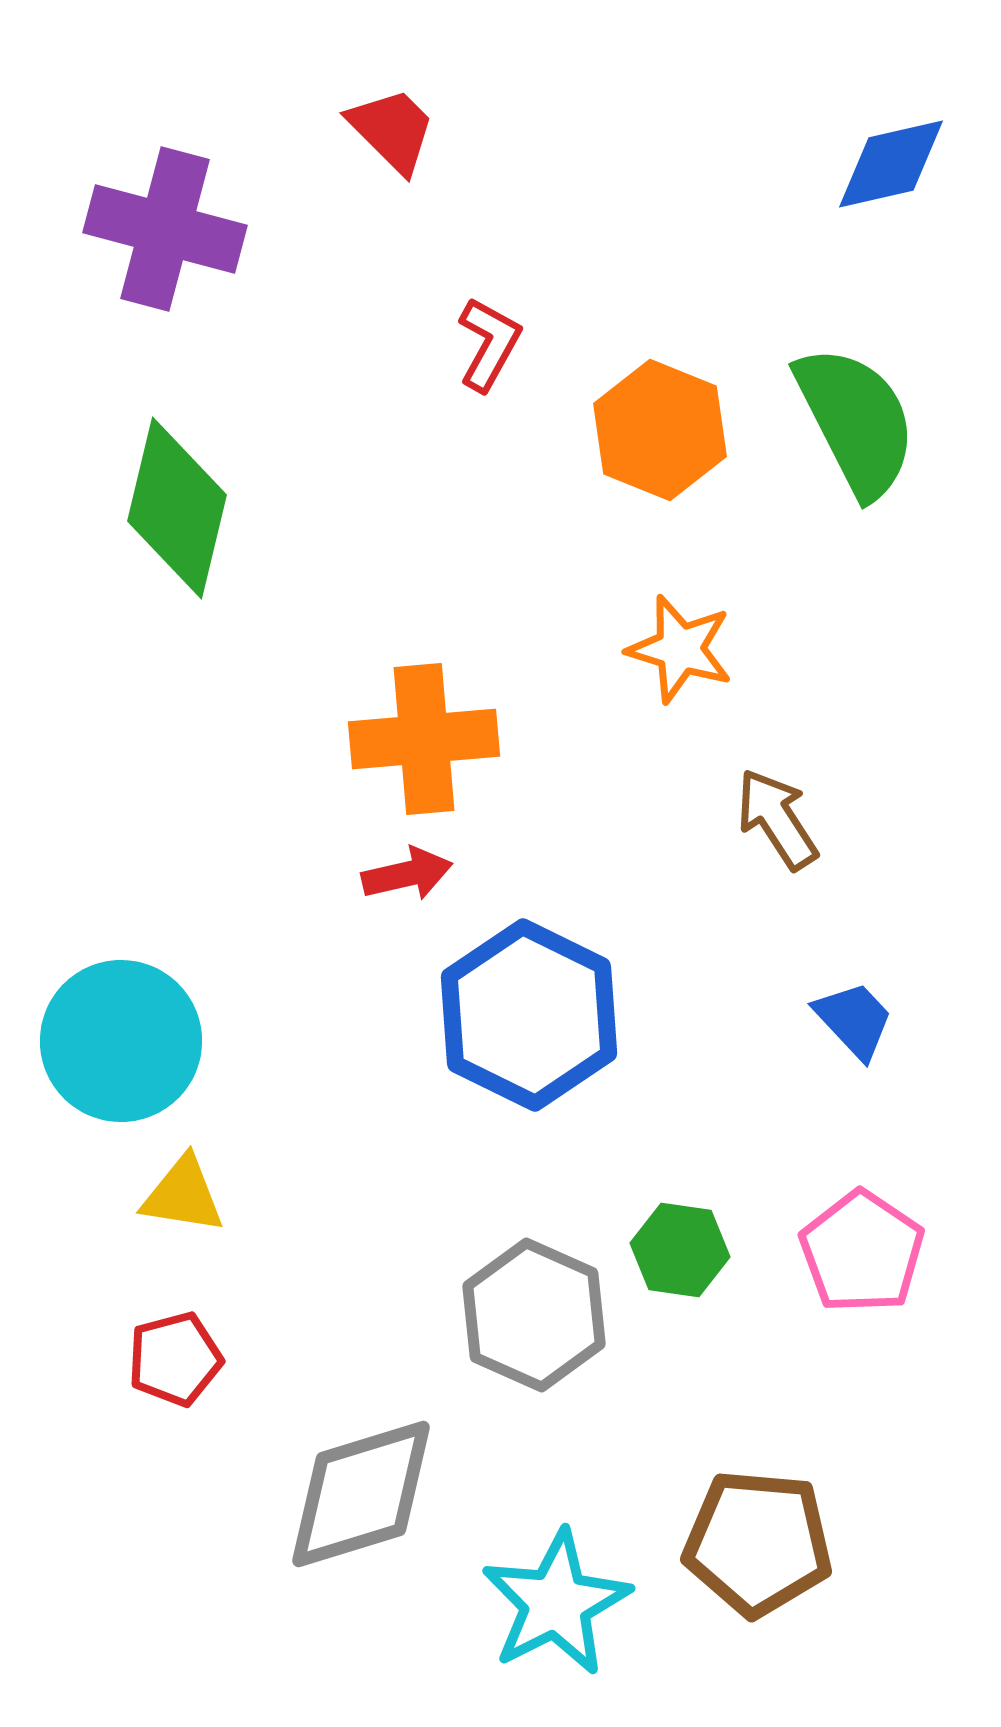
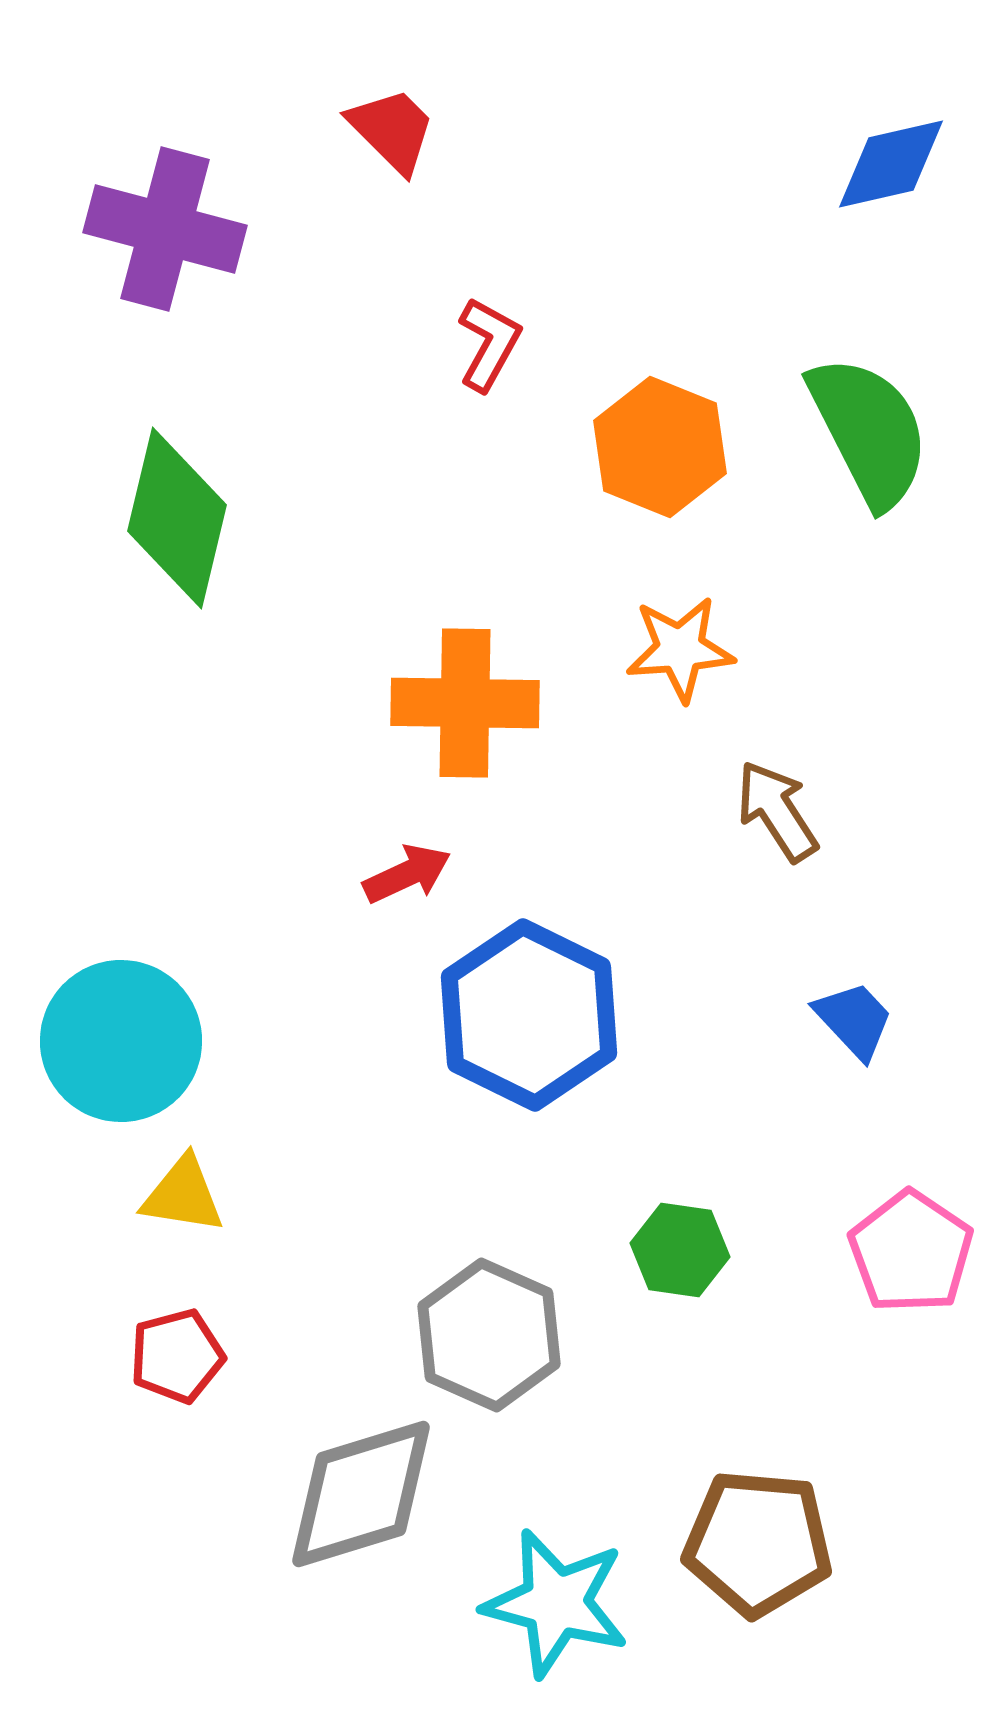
green semicircle: moved 13 px right, 10 px down
orange hexagon: moved 17 px down
green diamond: moved 10 px down
orange star: rotated 21 degrees counterclockwise
orange cross: moved 41 px right, 36 px up; rotated 6 degrees clockwise
brown arrow: moved 8 px up
red arrow: rotated 12 degrees counterclockwise
pink pentagon: moved 49 px right
gray hexagon: moved 45 px left, 20 px down
red pentagon: moved 2 px right, 3 px up
cyan star: rotated 30 degrees counterclockwise
